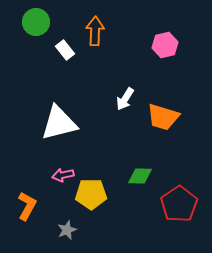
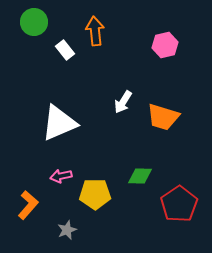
green circle: moved 2 px left
orange arrow: rotated 8 degrees counterclockwise
white arrow: moved 2 px left, 3 px down
white triangle: rotated 9 degrees counterclockwise
pink arrow: moved 2 px left, 1 px down
yellow pentagon: moved 4 px right
orange L-shape: moved 1 px right, 1 px up; rotated 12 degrees clockwise
